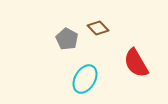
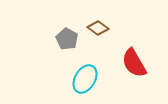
brown diamond: rotated 10 degrees counterclockwise
red semicircle: moved 2 px left
